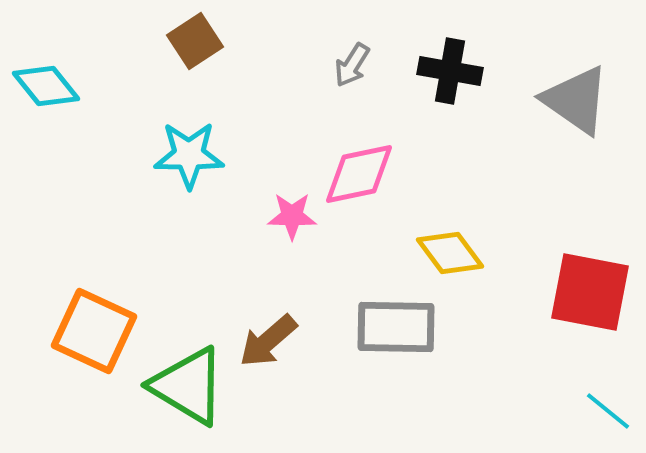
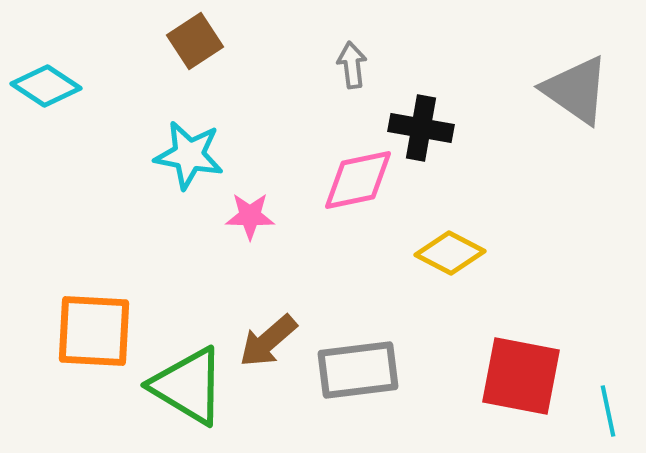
gray arrow: rotated 141 degrees clockwise
black cross: moved 29 px left, 57 px down
cyan diamond: rotated 18 degrees counterclockwise
gray triangle: moved 10 px up
cyan star: rotated 10 degrees clockwise
pink diamond: moved 1 px left, 6 px down
pink star: moved 42 px left
yellow diamond: rotated 26 degrees counterclockwise
red square: moved 69 px left, 84 px down
gray rectangle: moved 38 px left, 43 px down; rotated 8 degrees counterclockwise
orange square: rotated 22 degrees counterclockwise
cyan line: rotated 39 degrees clockwise
